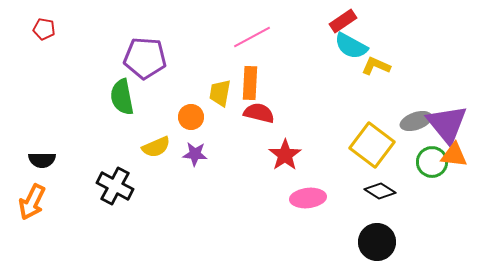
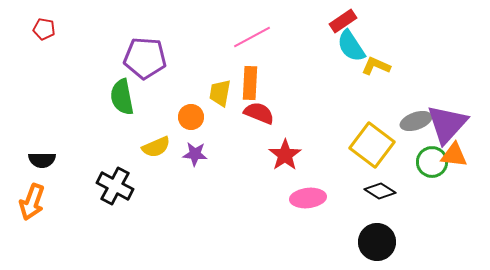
cyan semicircle: rotated 28 degrees clockwise
red semicircle: rotated 8 degrees clockwise
purple triangle: rotated 21 degrees clockwise
orange arrow: rotated 6 degrees counterclockwise
